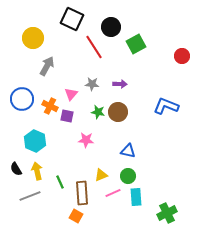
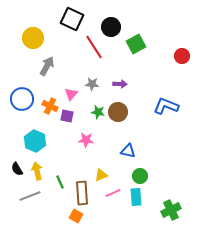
black semicircle: moved 1 px right
green circle: moved 12 px right
green cross: moved 4 px right, 3 px up
